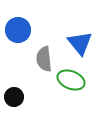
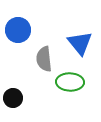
green ellipse: moved 1 px left, 2 px down; rotated 20 degrees counterclockwise
black circle: moved 1 px left, 1 px down
